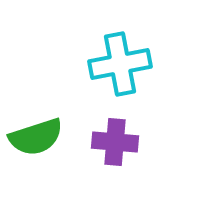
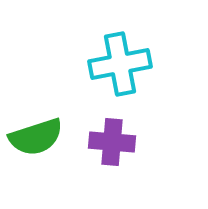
purple cross: moved 3 px left
